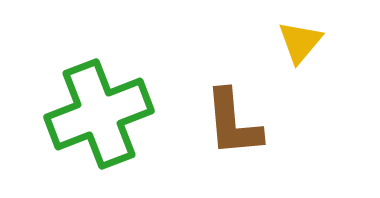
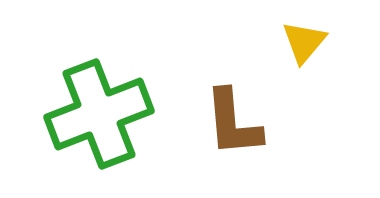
yellow triangle: moved 4 px right
